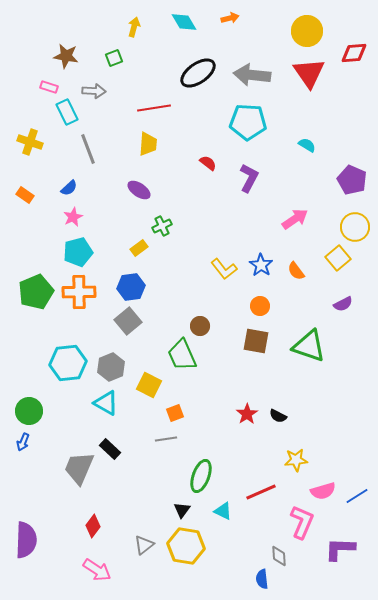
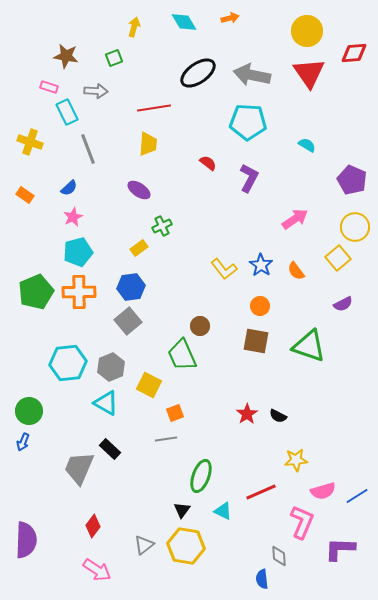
gray arrow at (252, 75): rotated 6 degrees clockwise
gray arrow at (94, 91): moved 2 px right
